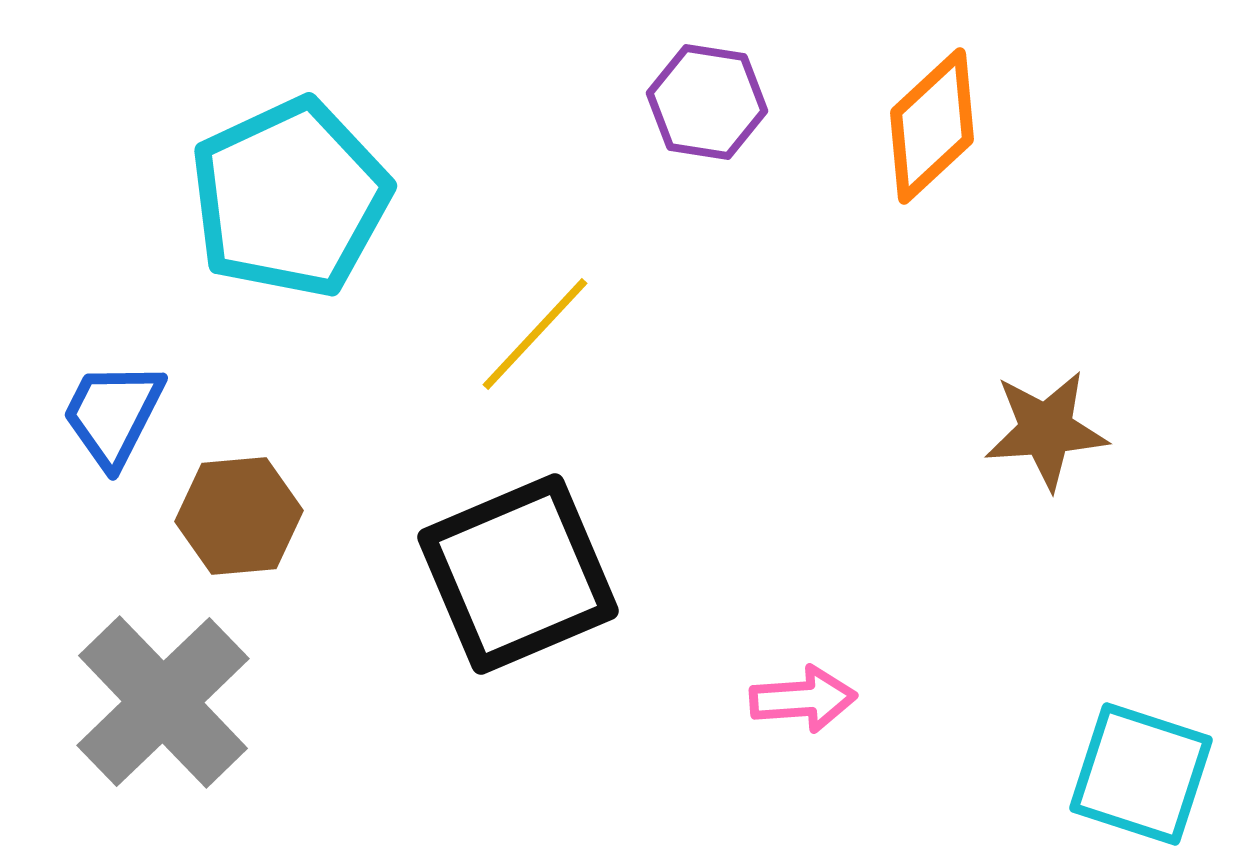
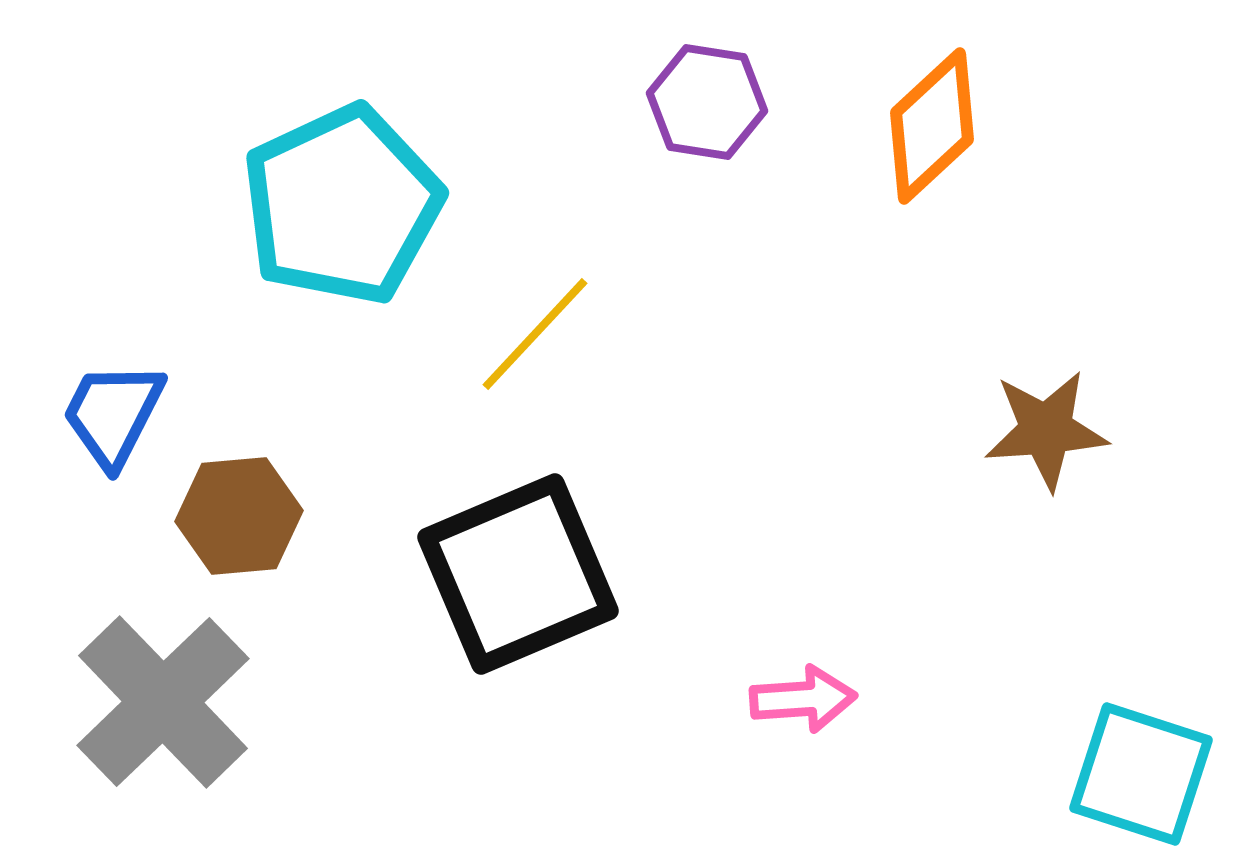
cyan pentagon: moved 52 px right, 7 px down
